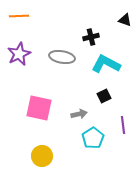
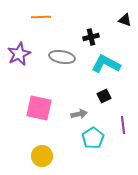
orange line: moved 22 px right, 1 px down
